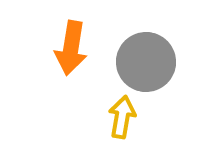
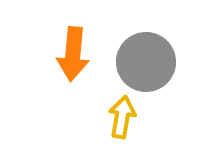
orange arrow: moved 2 px right, 6 px down; rotated 4 degrees counterclockwise
